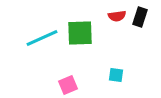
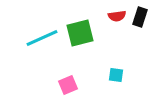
green square: rotated 12 degrees counterclockwise
